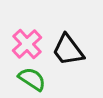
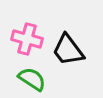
pink cross: moved 5 px up; rotated 32 degrees counterclockwise
